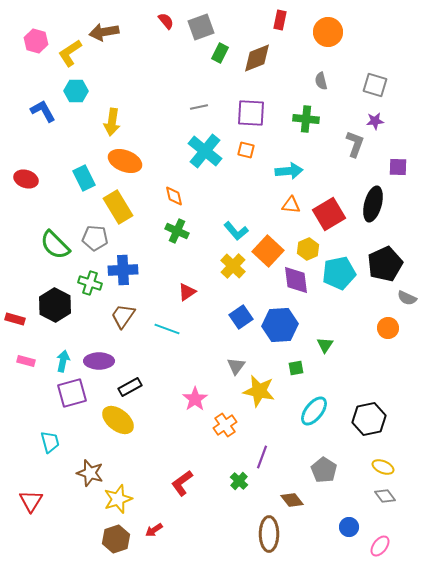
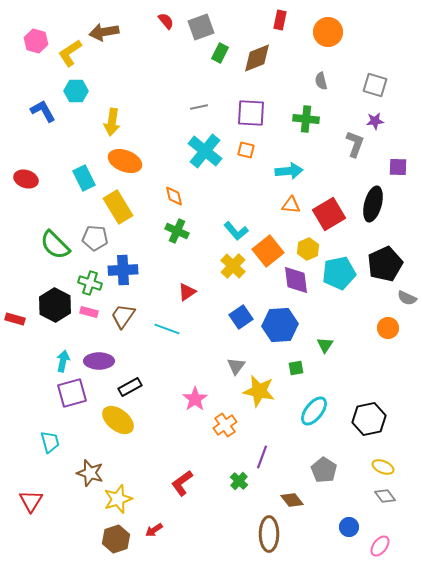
orange square at (268, 251): rotated 8 degrees clockwise
pink rectangle at (26, 361): moved 63 px right, 49 px up
